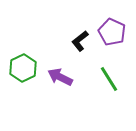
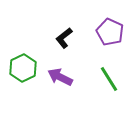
purple pentagon: moved 2 px left
black L-shape: moved 16 px left, 3 px up
